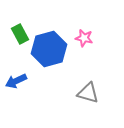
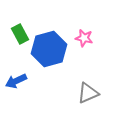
gray triangle: rotated 40 degrees counterclockwise
